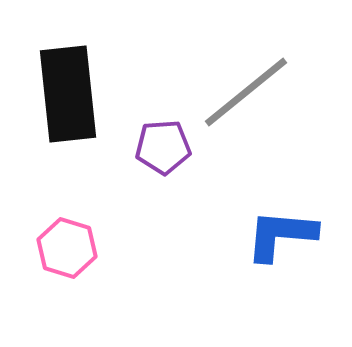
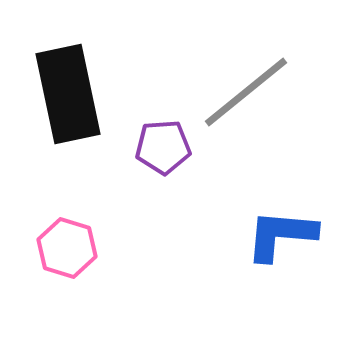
black rectangle: rotated 6 degrees counterclockwise
